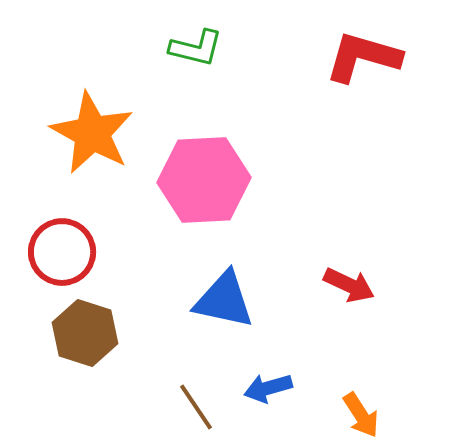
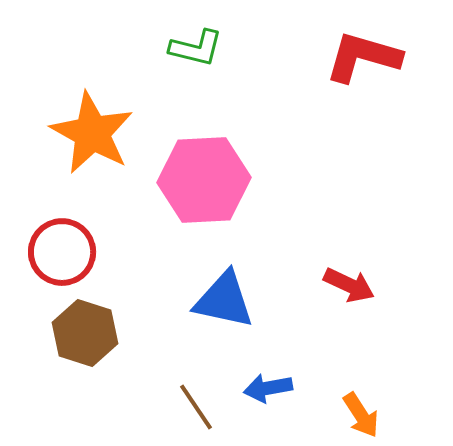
blue arrow: rotated 6 degrees clockwise
